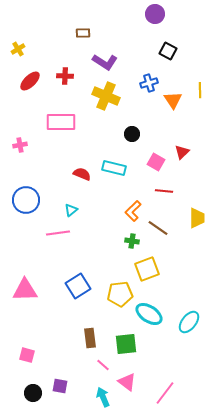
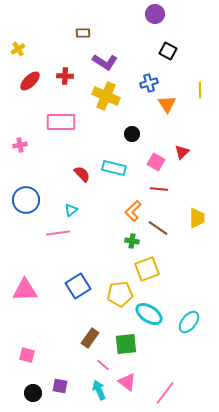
orange triangle at (173, 100): moved 6 px left, 4 px down
red semicircle at (82, 174): rotated 24 degrees clockwise
red line at (164, 191): moved 5 px left, 2 px up
brown rectangle at (90, 338): rotated 42 degrees clockwise
cyan arrow at (103, 397): moved 4 px left, 7 px up
